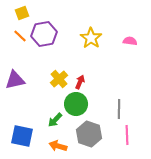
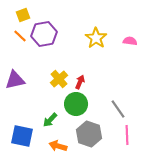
yellow square: moved 1 px right, 2 px down
yellow star: moved 5 px right
gray line: moved 1 px left; rotated 36 degrees counterclockwise
green arrow: moved 5 px left
